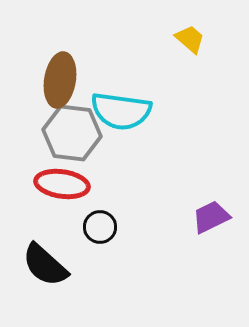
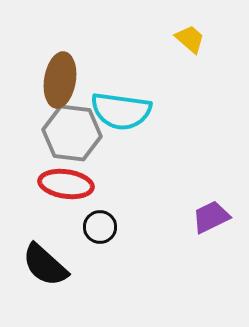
red ellipse: moved 4 px right
